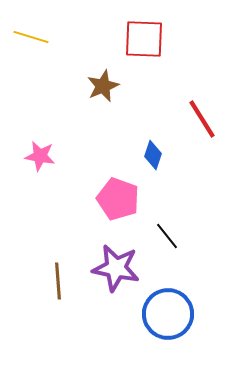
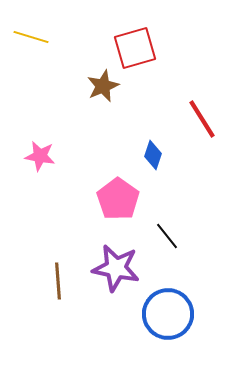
red square: moved 9 px left, 9 px down; rotated 18 degrees counterclockwise
pink pentagon: rotated 15 degrees clockwise
